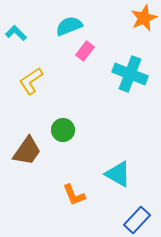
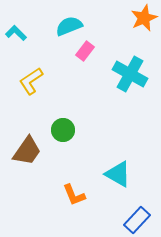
cyan cross: rotated 8 degrees clockwise
